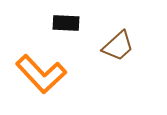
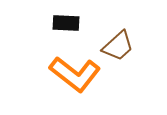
orange L-shape: moved 34 px right; rotated 9 degrees counterclockwise
